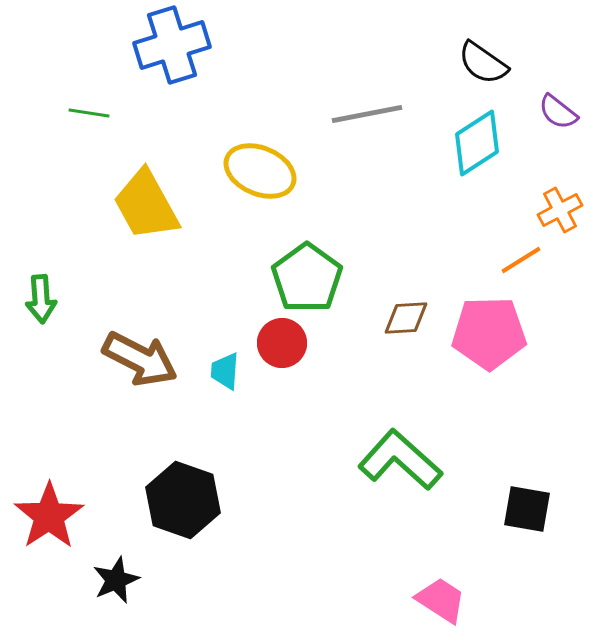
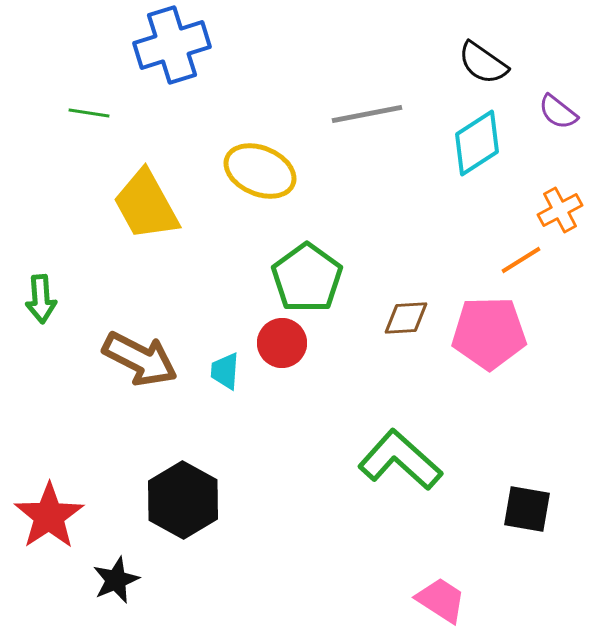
black hexagon: rotated 10 degrees clockwise
